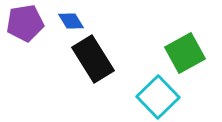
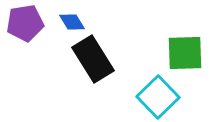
blue diamond: moved 1 px right, 1 px down
green square: rotated 27 degrees clockwise
